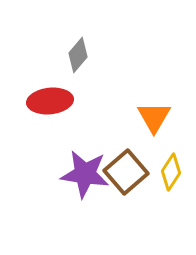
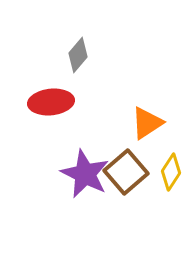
red ellipse: moved 1 px right, 1 px down
orange triangle: moved 7 px left, 6 px down; rotated 27 degrees clockwise
purple star: rotated 18 degrees clockwise
